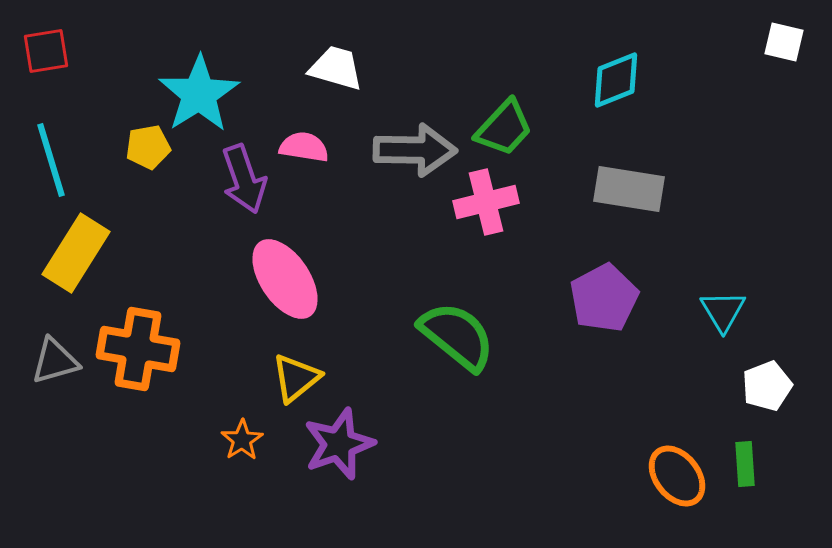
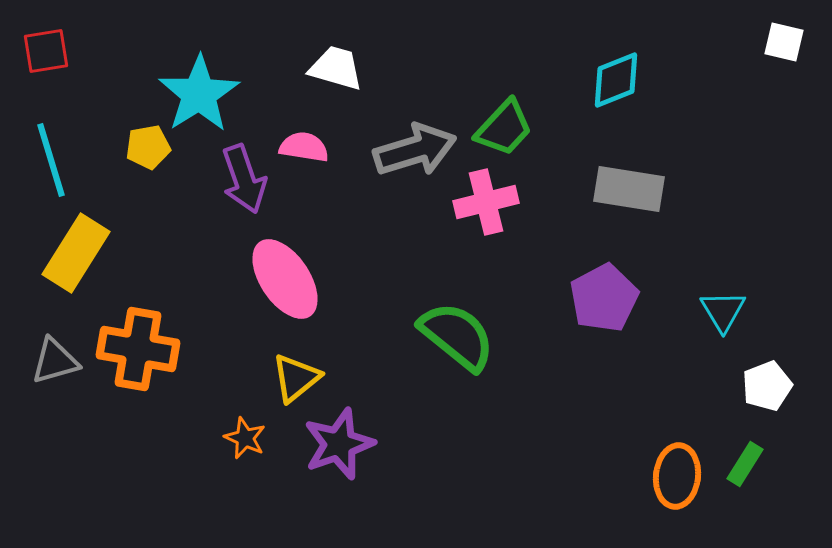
gray arrow: rotated 18 degrees counterclockwise
orange star: moved 3 px right, 2 px up; rotated 15 degrees counterclockwise
green rectangle: rotated 36 degrees clockwise
orange ellipse: rotated 44 degrees clockwise
